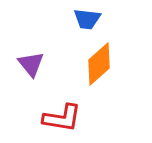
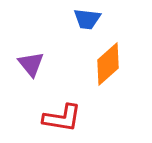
orange diamond: moved 9 px right
